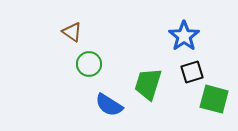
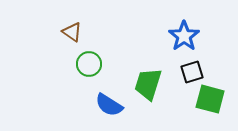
green square: moved 4 px left
